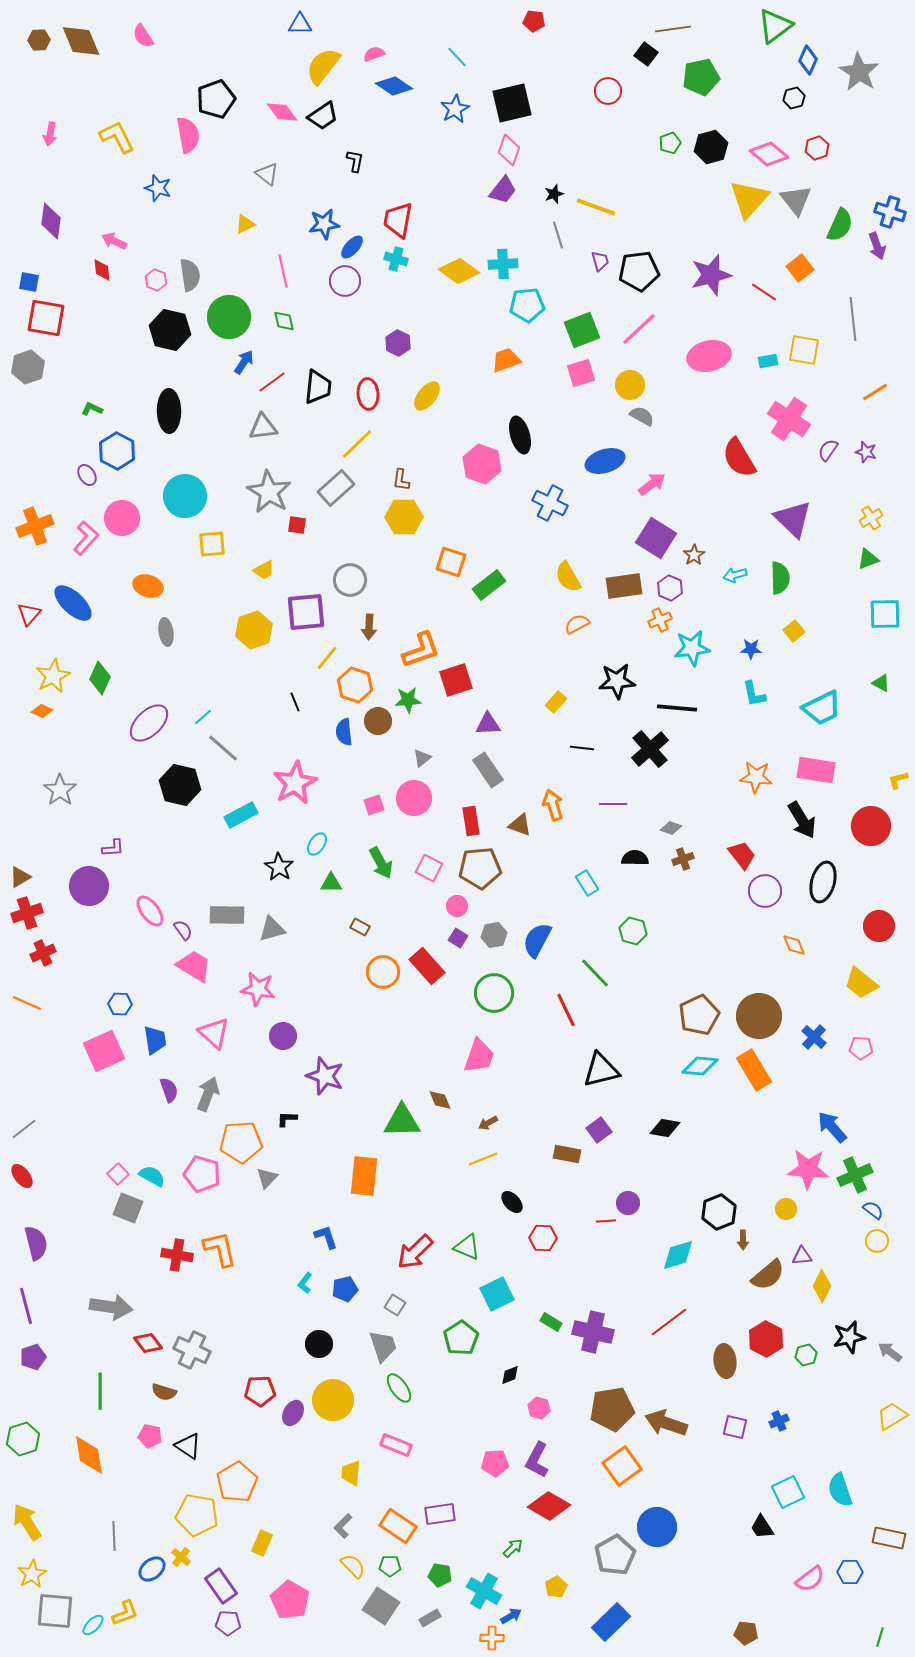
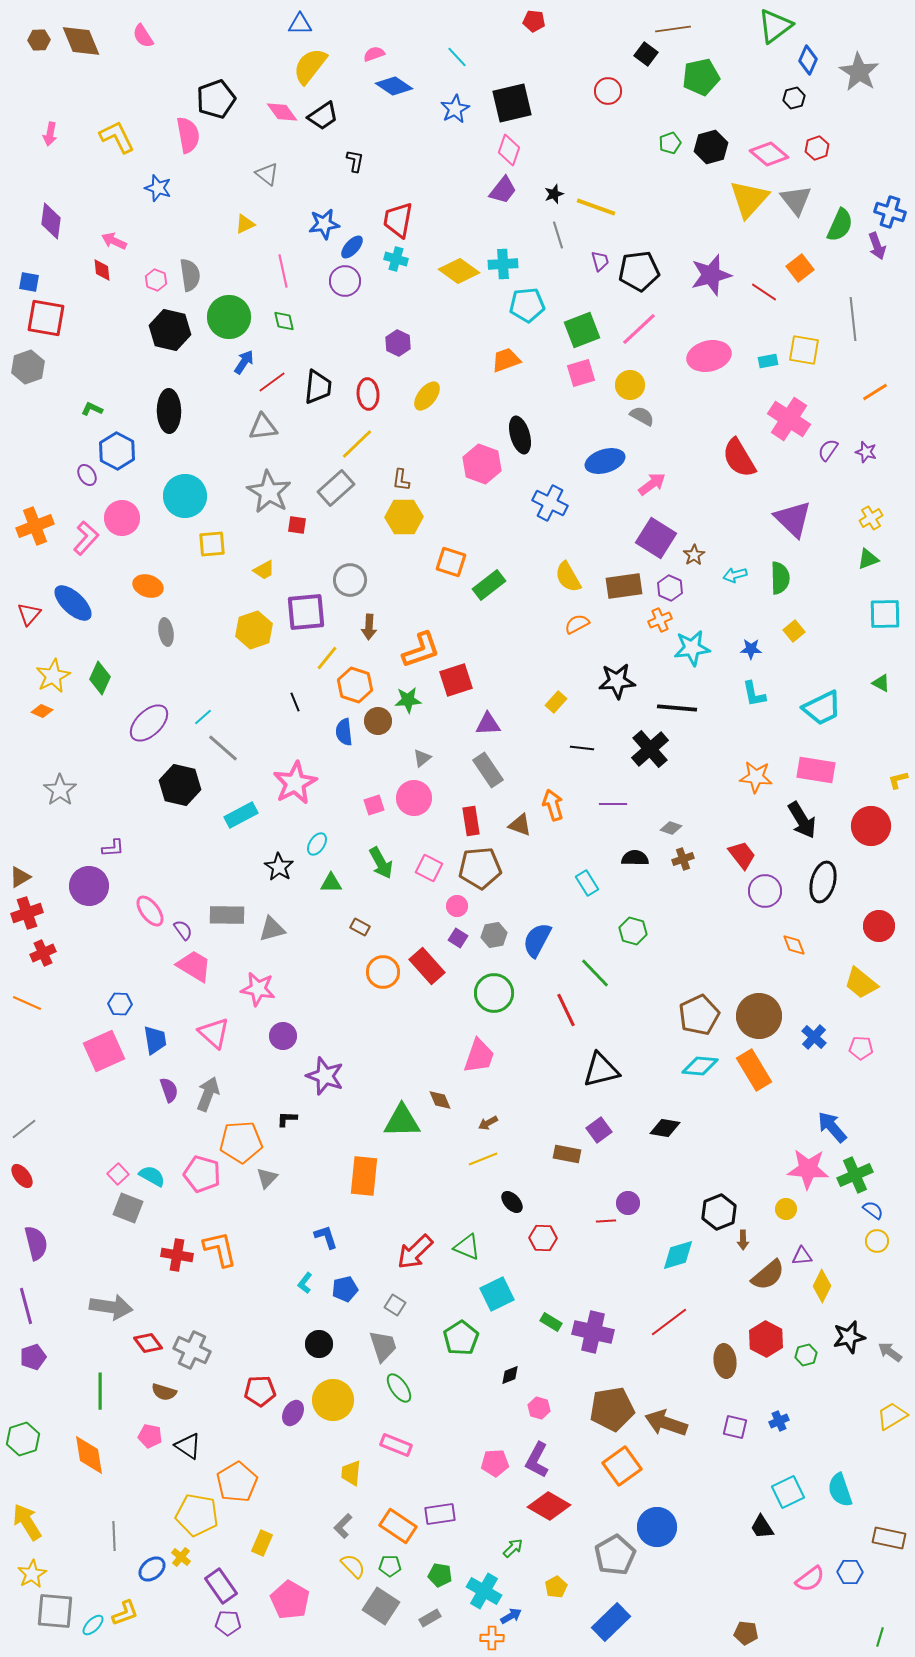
yellow semicircle at (323, 66): moved 13 px left
